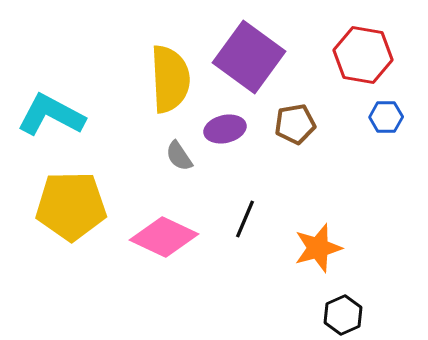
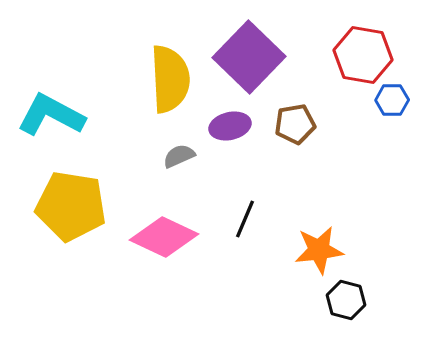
purple square: rotated 8 degrees clockwise
blue hexagon: moved 6 px right, 17 px up
purple ellipse: moved 5 px right, 3 px up
gray semicircle: rotated 100 degrees clockwise
yellow pentagon: rotated 10 degrees clockwise
orange star: moved 1 px right, 2 px down; rotated 9 degrees clockwise
black hexagon: moved 3 px right, 15 px up; rotated 21 degrees counterclockwise
